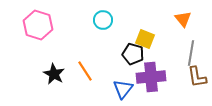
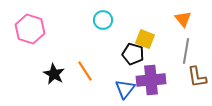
pink hexagon: moved 8 px left, 4 px down
gray line: moved 5 px left, 2 px up
purple cross: moved 3 px down
blue triangle: moved 2 px right
